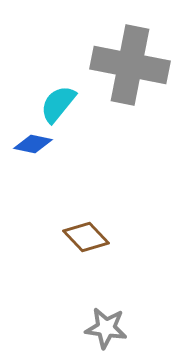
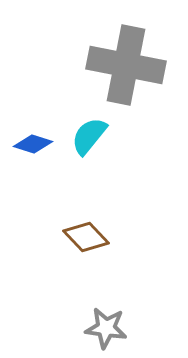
gray cross: moved 4 px left
cyan semicircle: moved 31 px right, 32 px down
blue diamond: rotated 6 degrees clockwise
